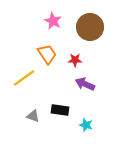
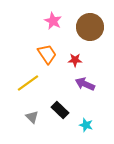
yellow line: moved 4 px right, 5 px down
black rectangle: rotated 36 degrees clockwise
gray triangle: moved 1 px left, 1 px down; rotated 24 degrees clockwise
